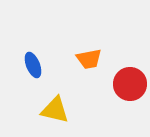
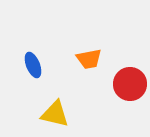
yellow triangle: moved 4 px down
